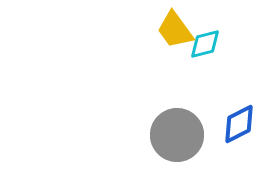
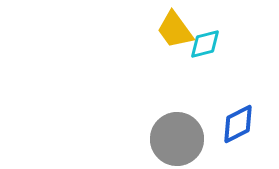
blue diamond: moved 1 px left
gray circle: moved 4 px down
